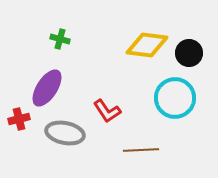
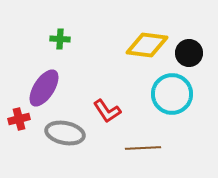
green cross: rotated 12 degrees counterclockwise
purple ellipse: moved 3 px left
cyan circle: moved 3 px left, 4 px up
brown line: moved 2 px right, 2 px up
